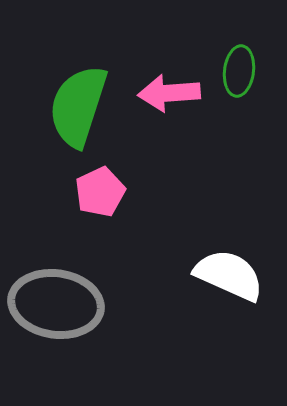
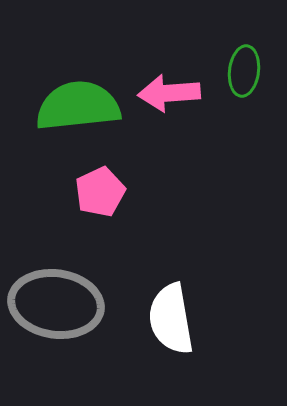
green ellipse: moved 5 px right
green semicircle: rotated 66 degrees clockwise
white semicircle: moved 58 px left, 44 px down; rotated 124 degrees counterclockwise
